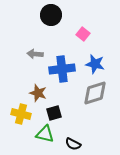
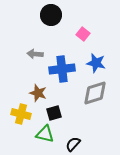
blue star: moved 1 px right, 1 px up
black semicircle: rotated 105 degrees clockwise
